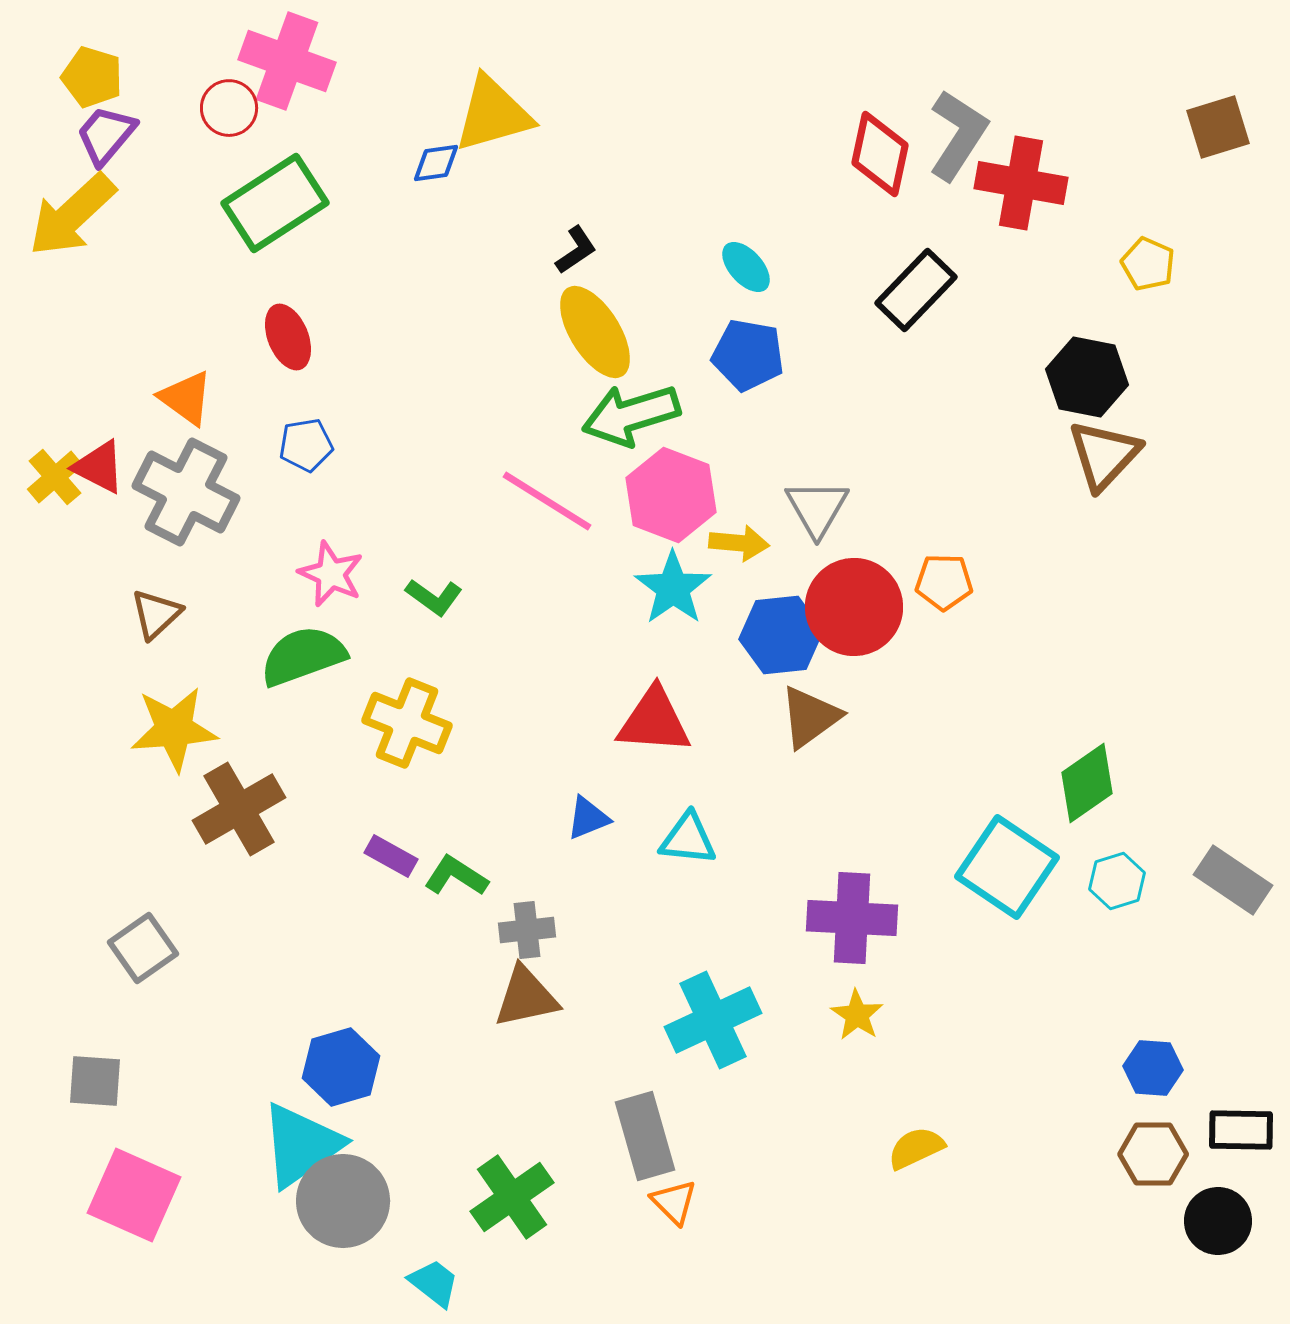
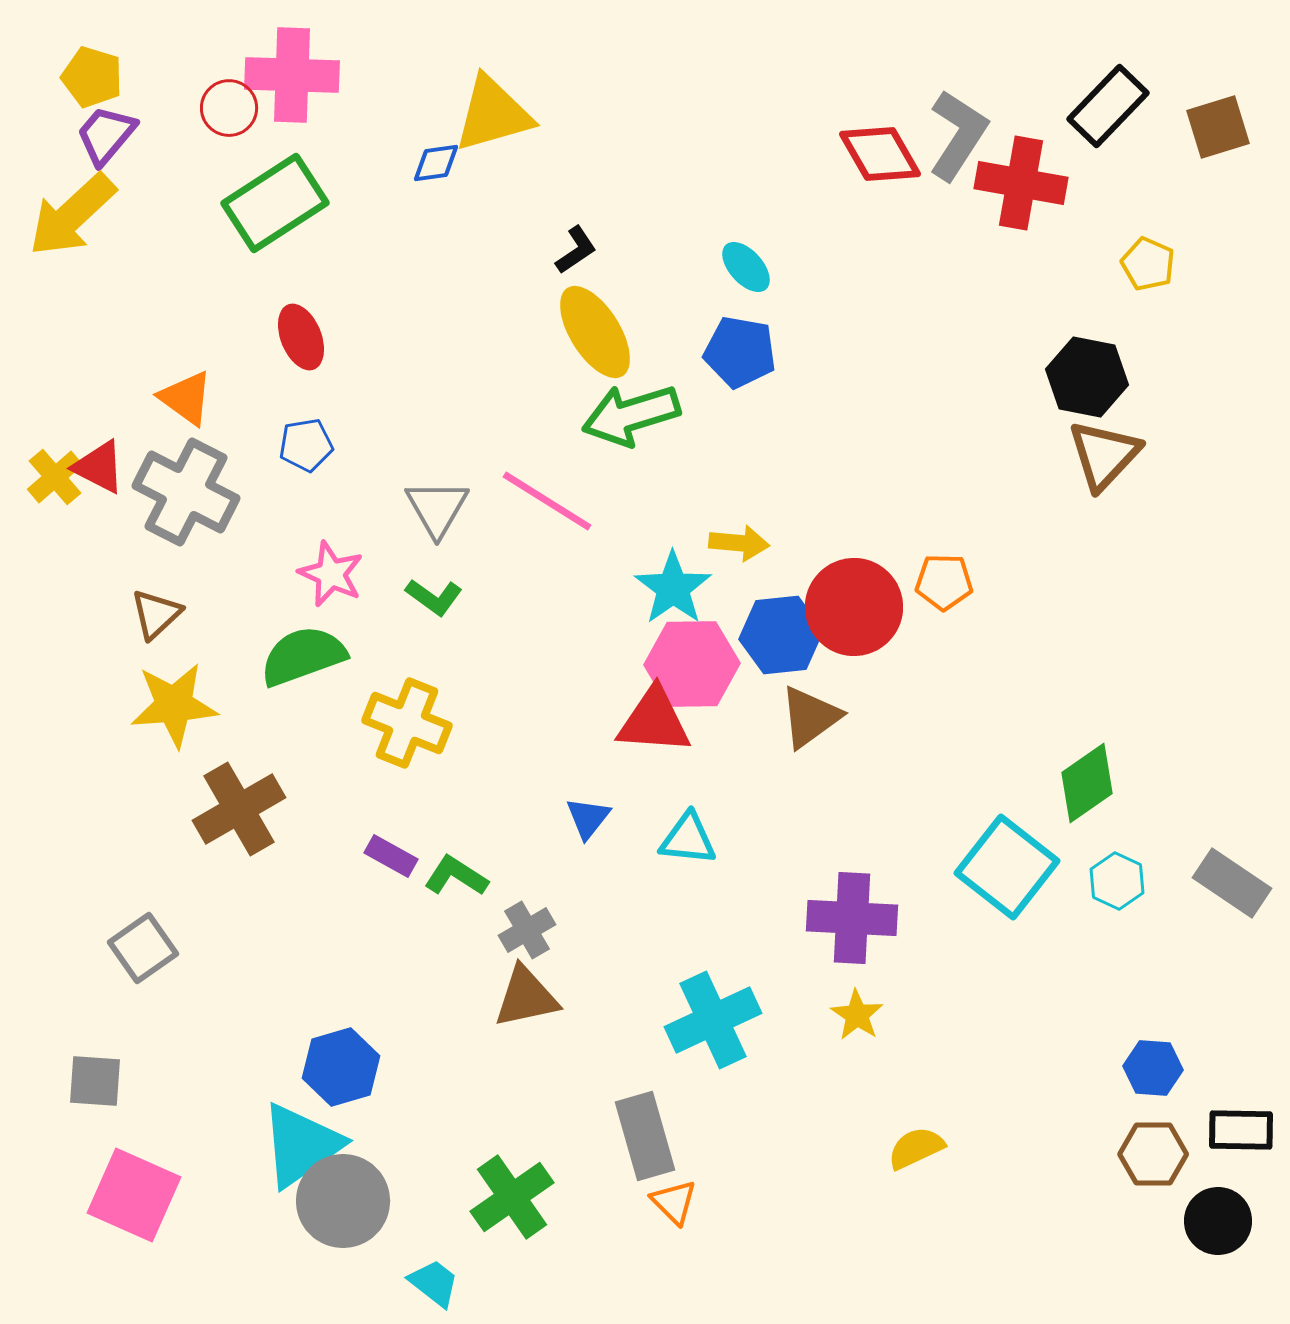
pink cross at (287, 61): moved 5 px right, 14 px down; rotated 18 degrees counterclockwise
red diamond at (880, 154): rotated 42 degrees counterclockwise
black rectangle at (916, 290): moved 192 px right, 184 px up
red ellipse at (288, 337): moved 13 px right
blue pentagon at (748, 355): moved 8 px left, 3 px up
pink hexagon at (671, 495): moved 21 px right, 169 px down; rotated 22 degrees counterclockwise
gray triangle at (817, 508): moved 380 px left
yellow star at (174, 729): moved 24 px up
blue triangle at (588, 818): rotated 30 degrees counterclockwise
cyan square at (1007, 867): rotated 4 degrees clockwise
gray rectangle at (1233, 880): moved 1 px left, 3 px down
cyan hexagon at (1117, 881): rotated 18 degrees counterclockwise
gray cross at (527, 930): rotated 24 degrees counterclockwise
